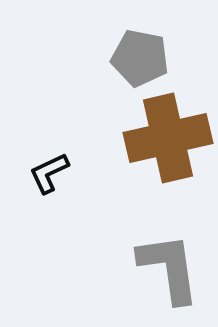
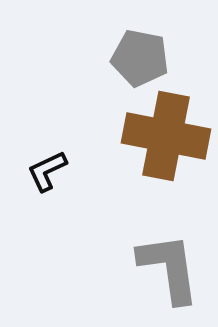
brown cross: moved 2 px left, 2 px up; rotated 24 degrees clockwise
black L-shape: moved 2 px left, 2 px up
